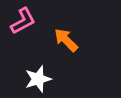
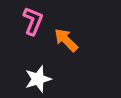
pink L-shape: moved 10 px right; rotated 40 degrees counterclockwise
